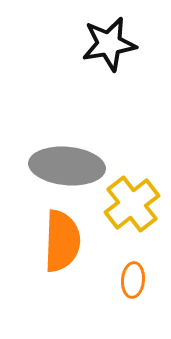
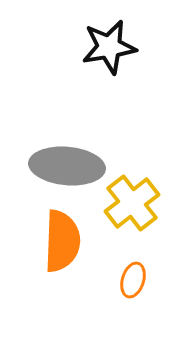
black star: moved 3 px down
yellow cross: moved 1 px up
orange ellipse: rotated 12 degrees clockwise
